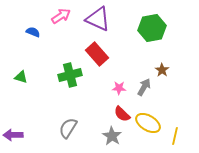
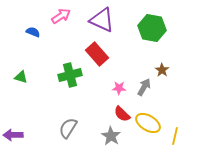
purple triangle: moved 4 px right, 1 px down
green hexagon: rotated 20 degrees clockwise
gray star: moved 1 px left
